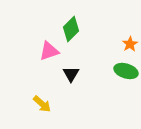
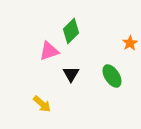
green diamond: moved 2 px down
orange star: moved 1 px up
green ellipse: moved 14 px left, 5 px down; rotated 40 degrees clockwise
